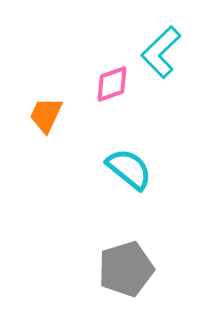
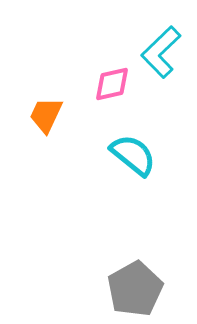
pink diamond: rotated 6 degrees clockwise
cyan semicircle: moved 4 px right, 14 px up
gray pentagon: moved 9 px right, 20 px down; rotated 12 degrees counterclockwise
